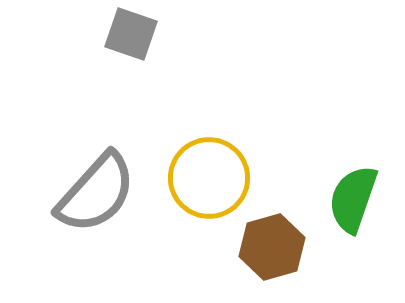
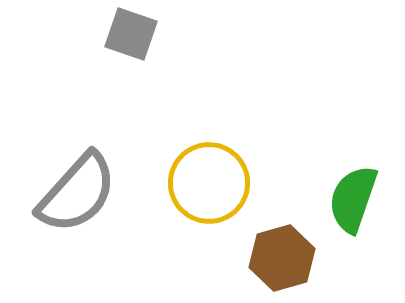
yellow circle: moved 5 px down
gray semicircle: moved 19 px left
brown hexagon: moved 10 px right, 11 px down
